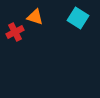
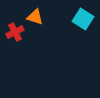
cyan square: moved 5 px right, 1 px down
